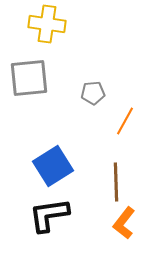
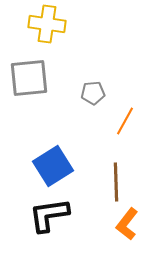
orange L-shape: moved 3 px right, 1 px down
